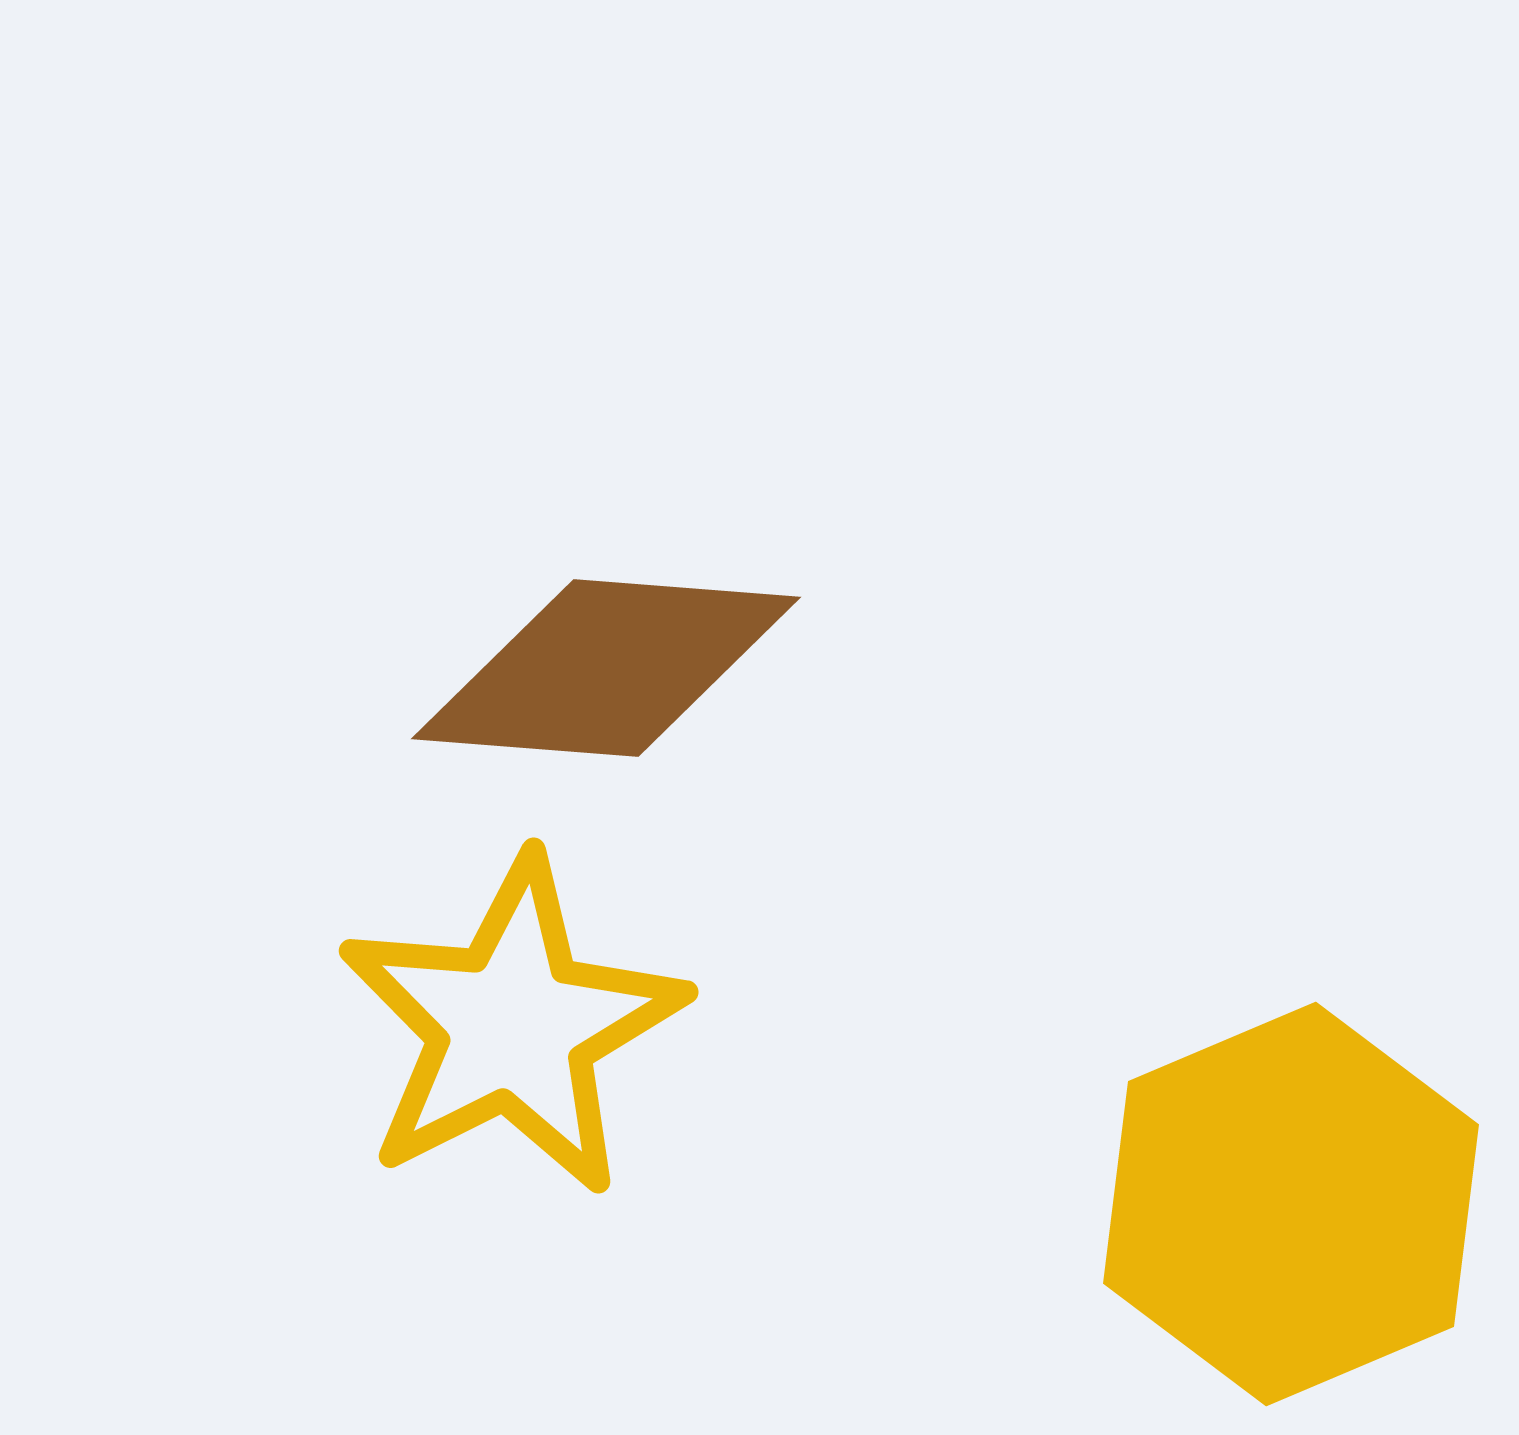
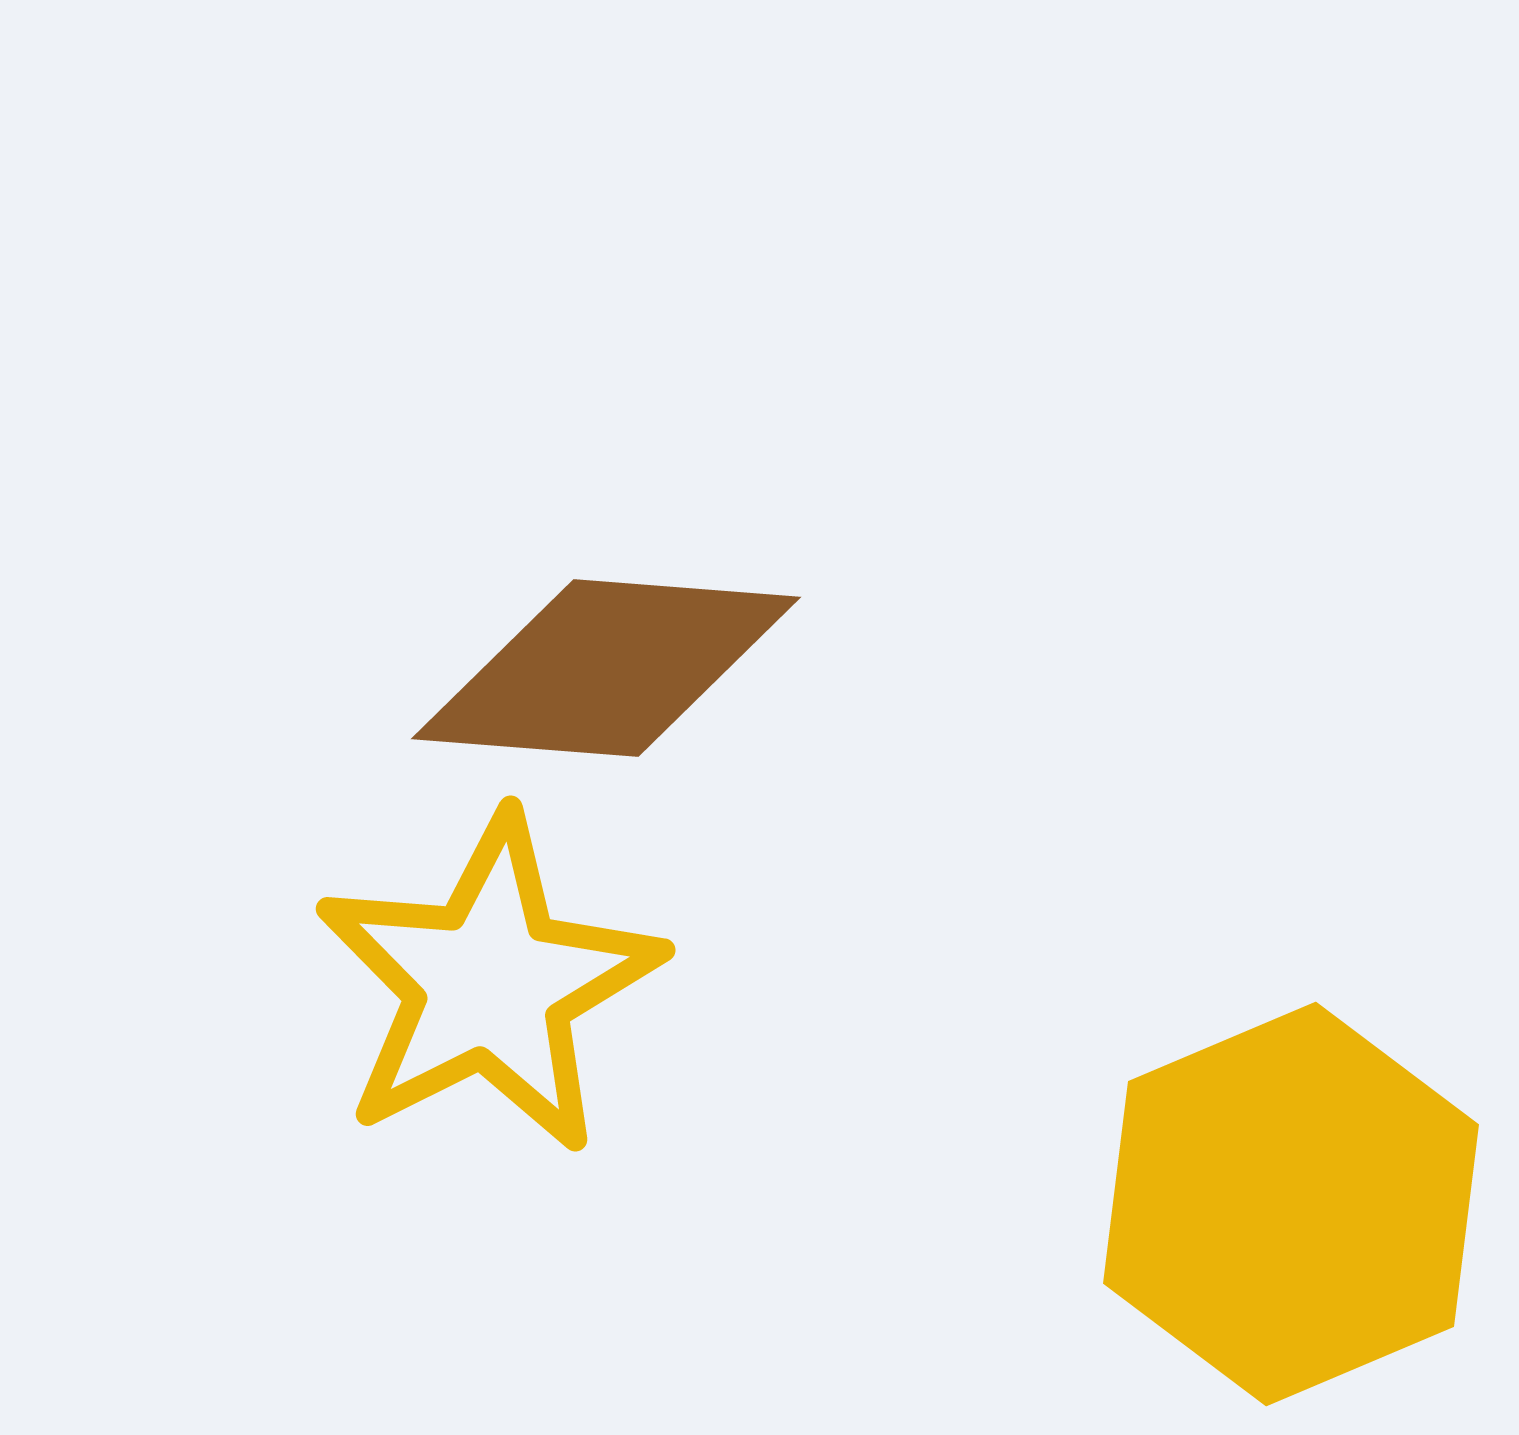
yellow star: moved 23 px left, 42 px up
